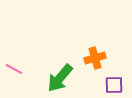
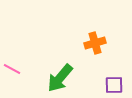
orange cross: moved 15 px up
pink line: moved 2 px left
